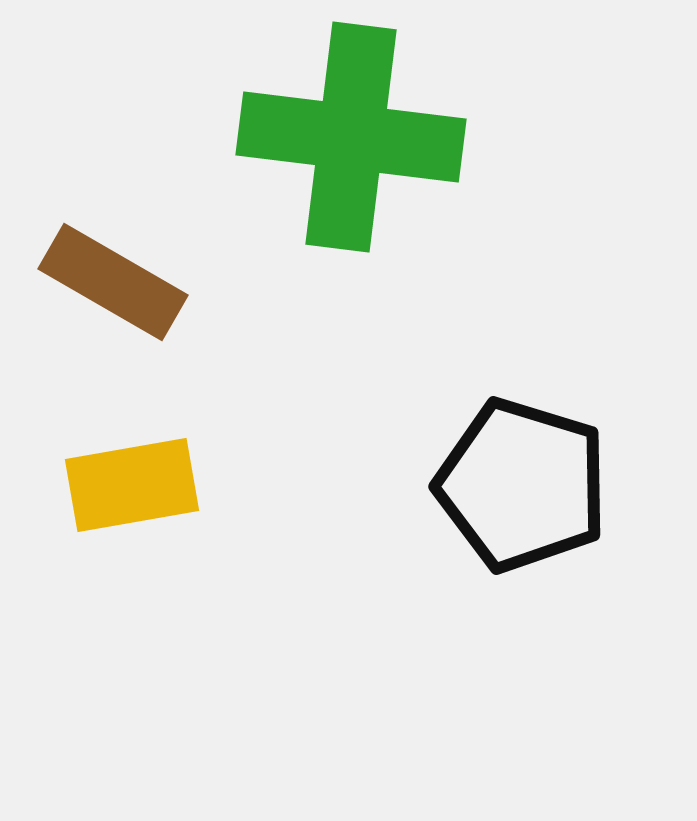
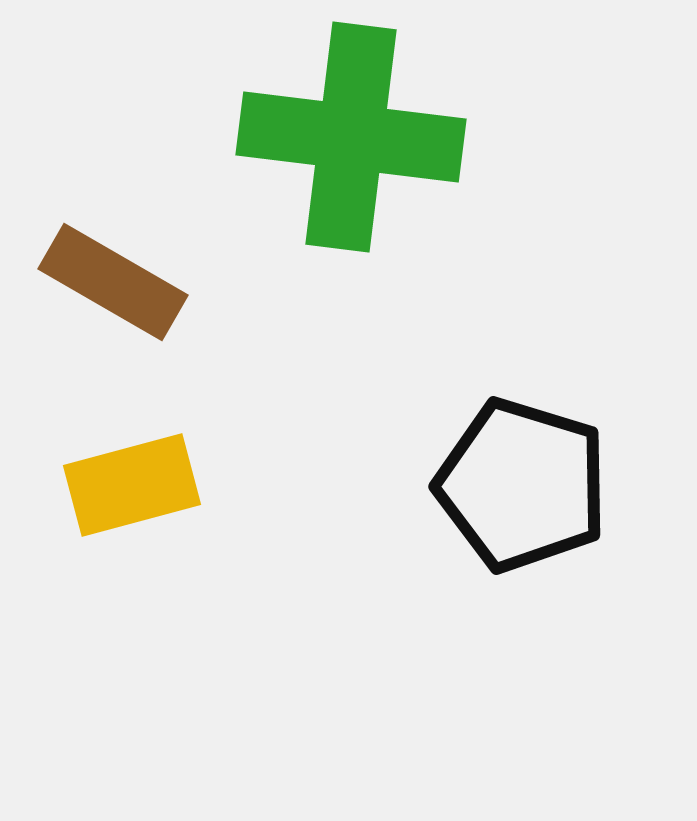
yellow rectangle: rotated 5 degrees counterclockwise
